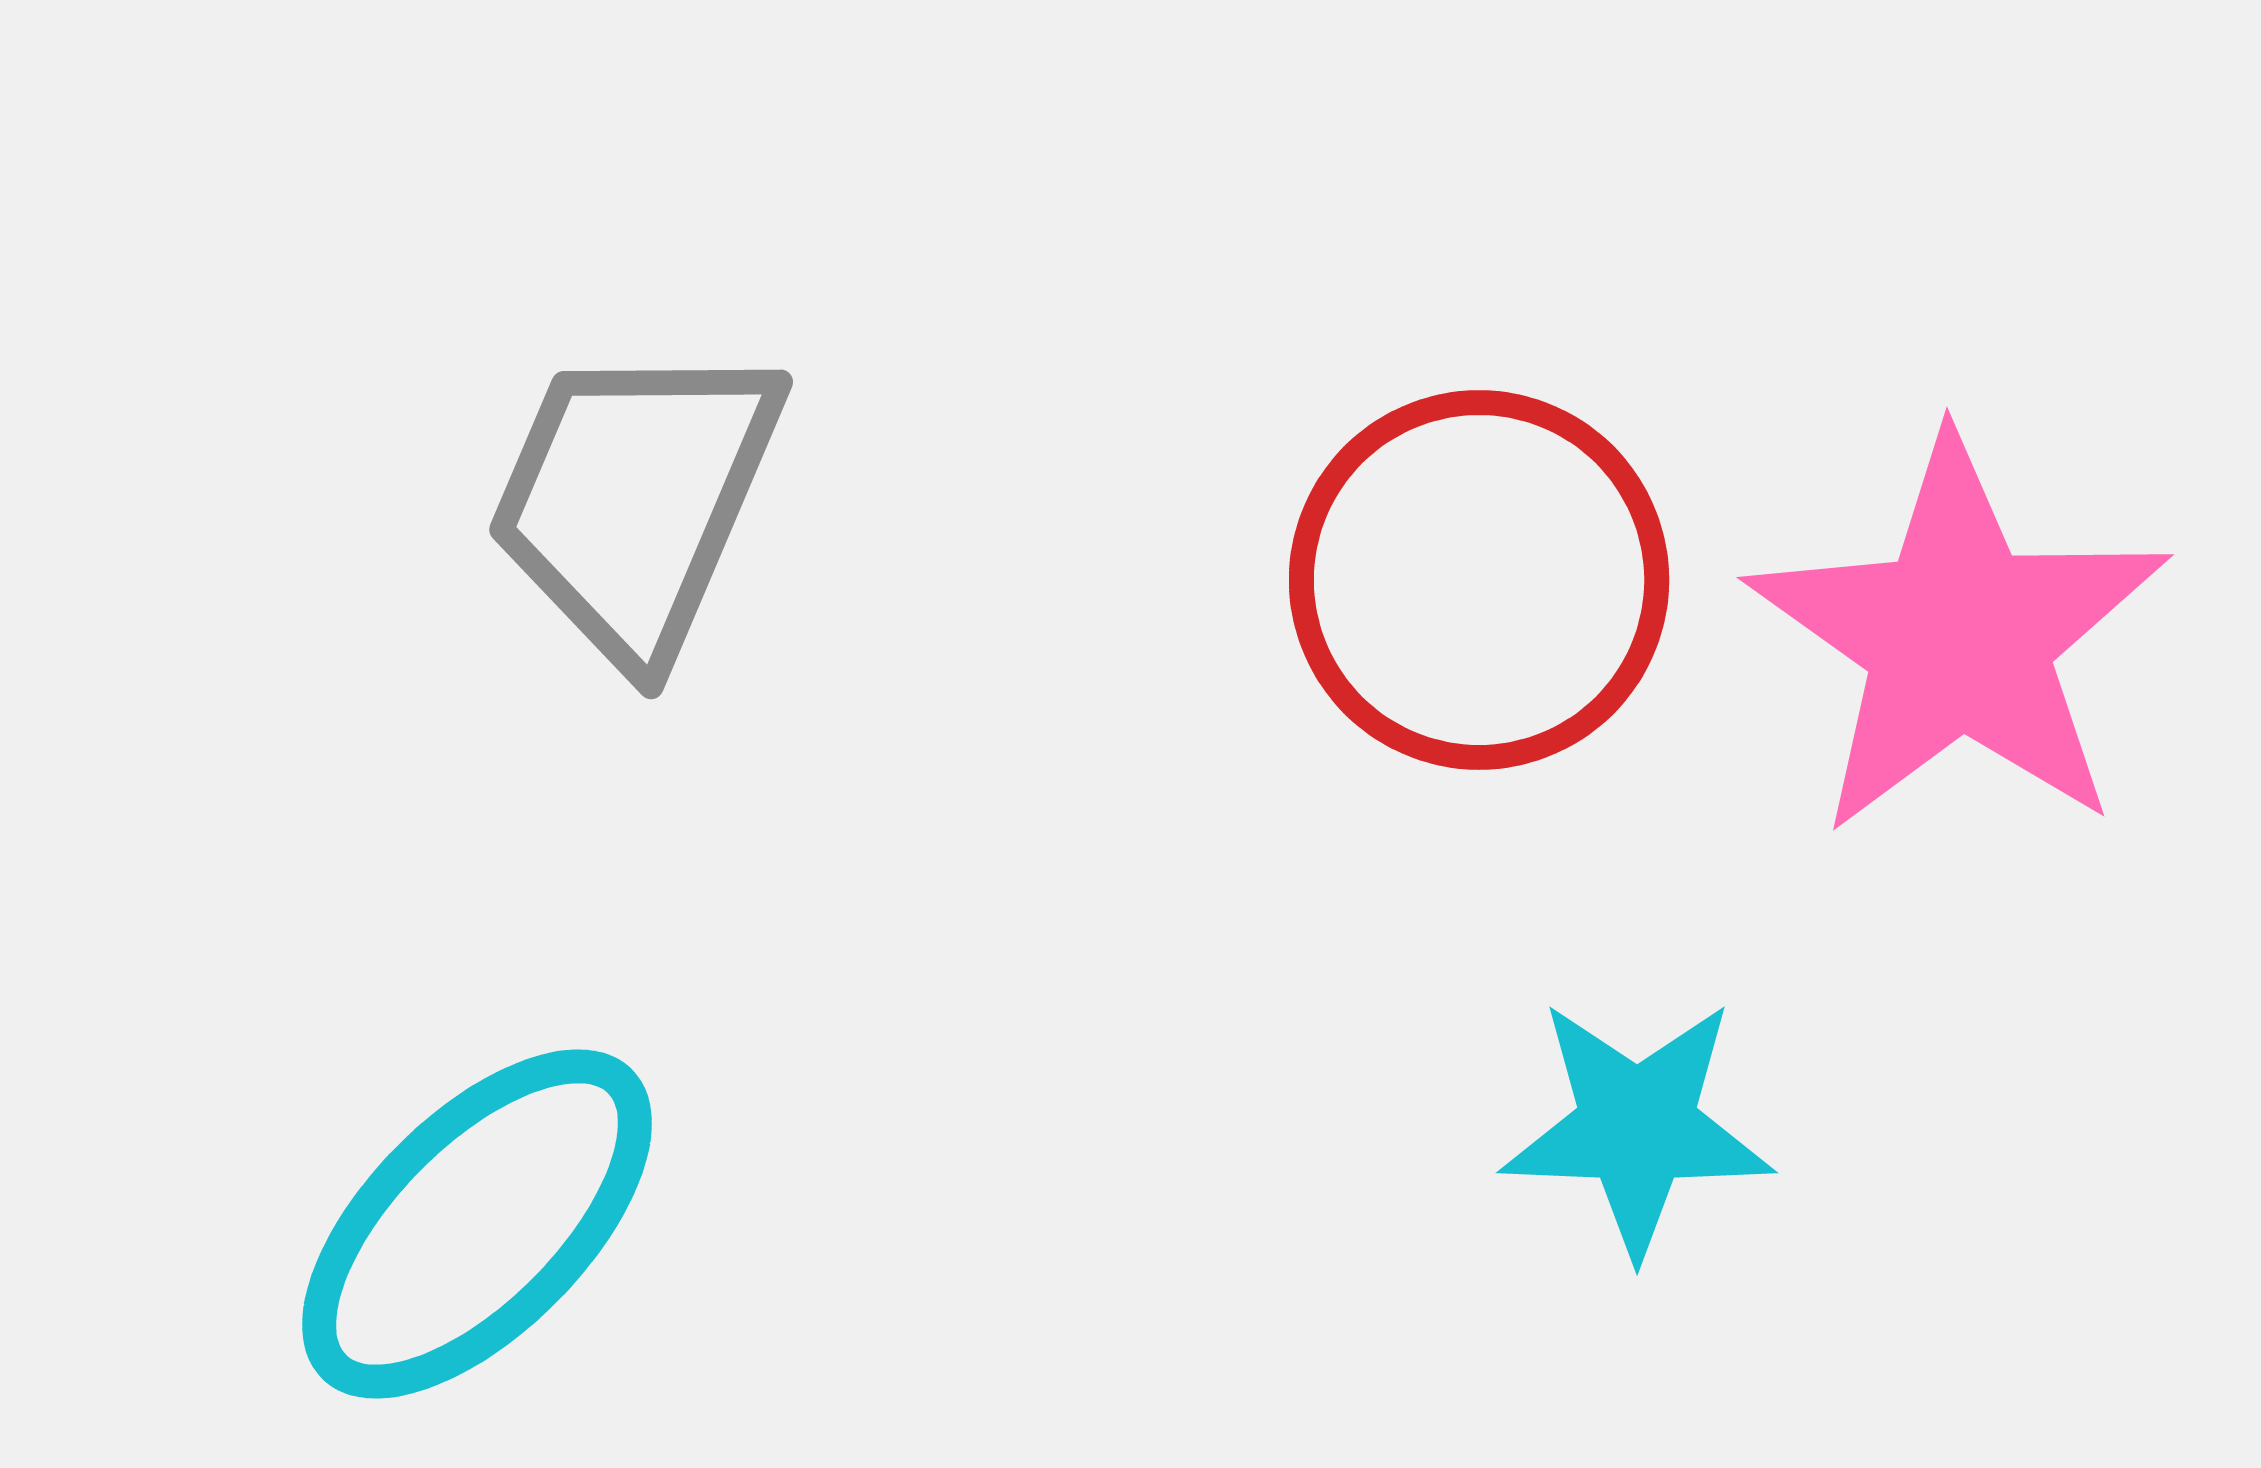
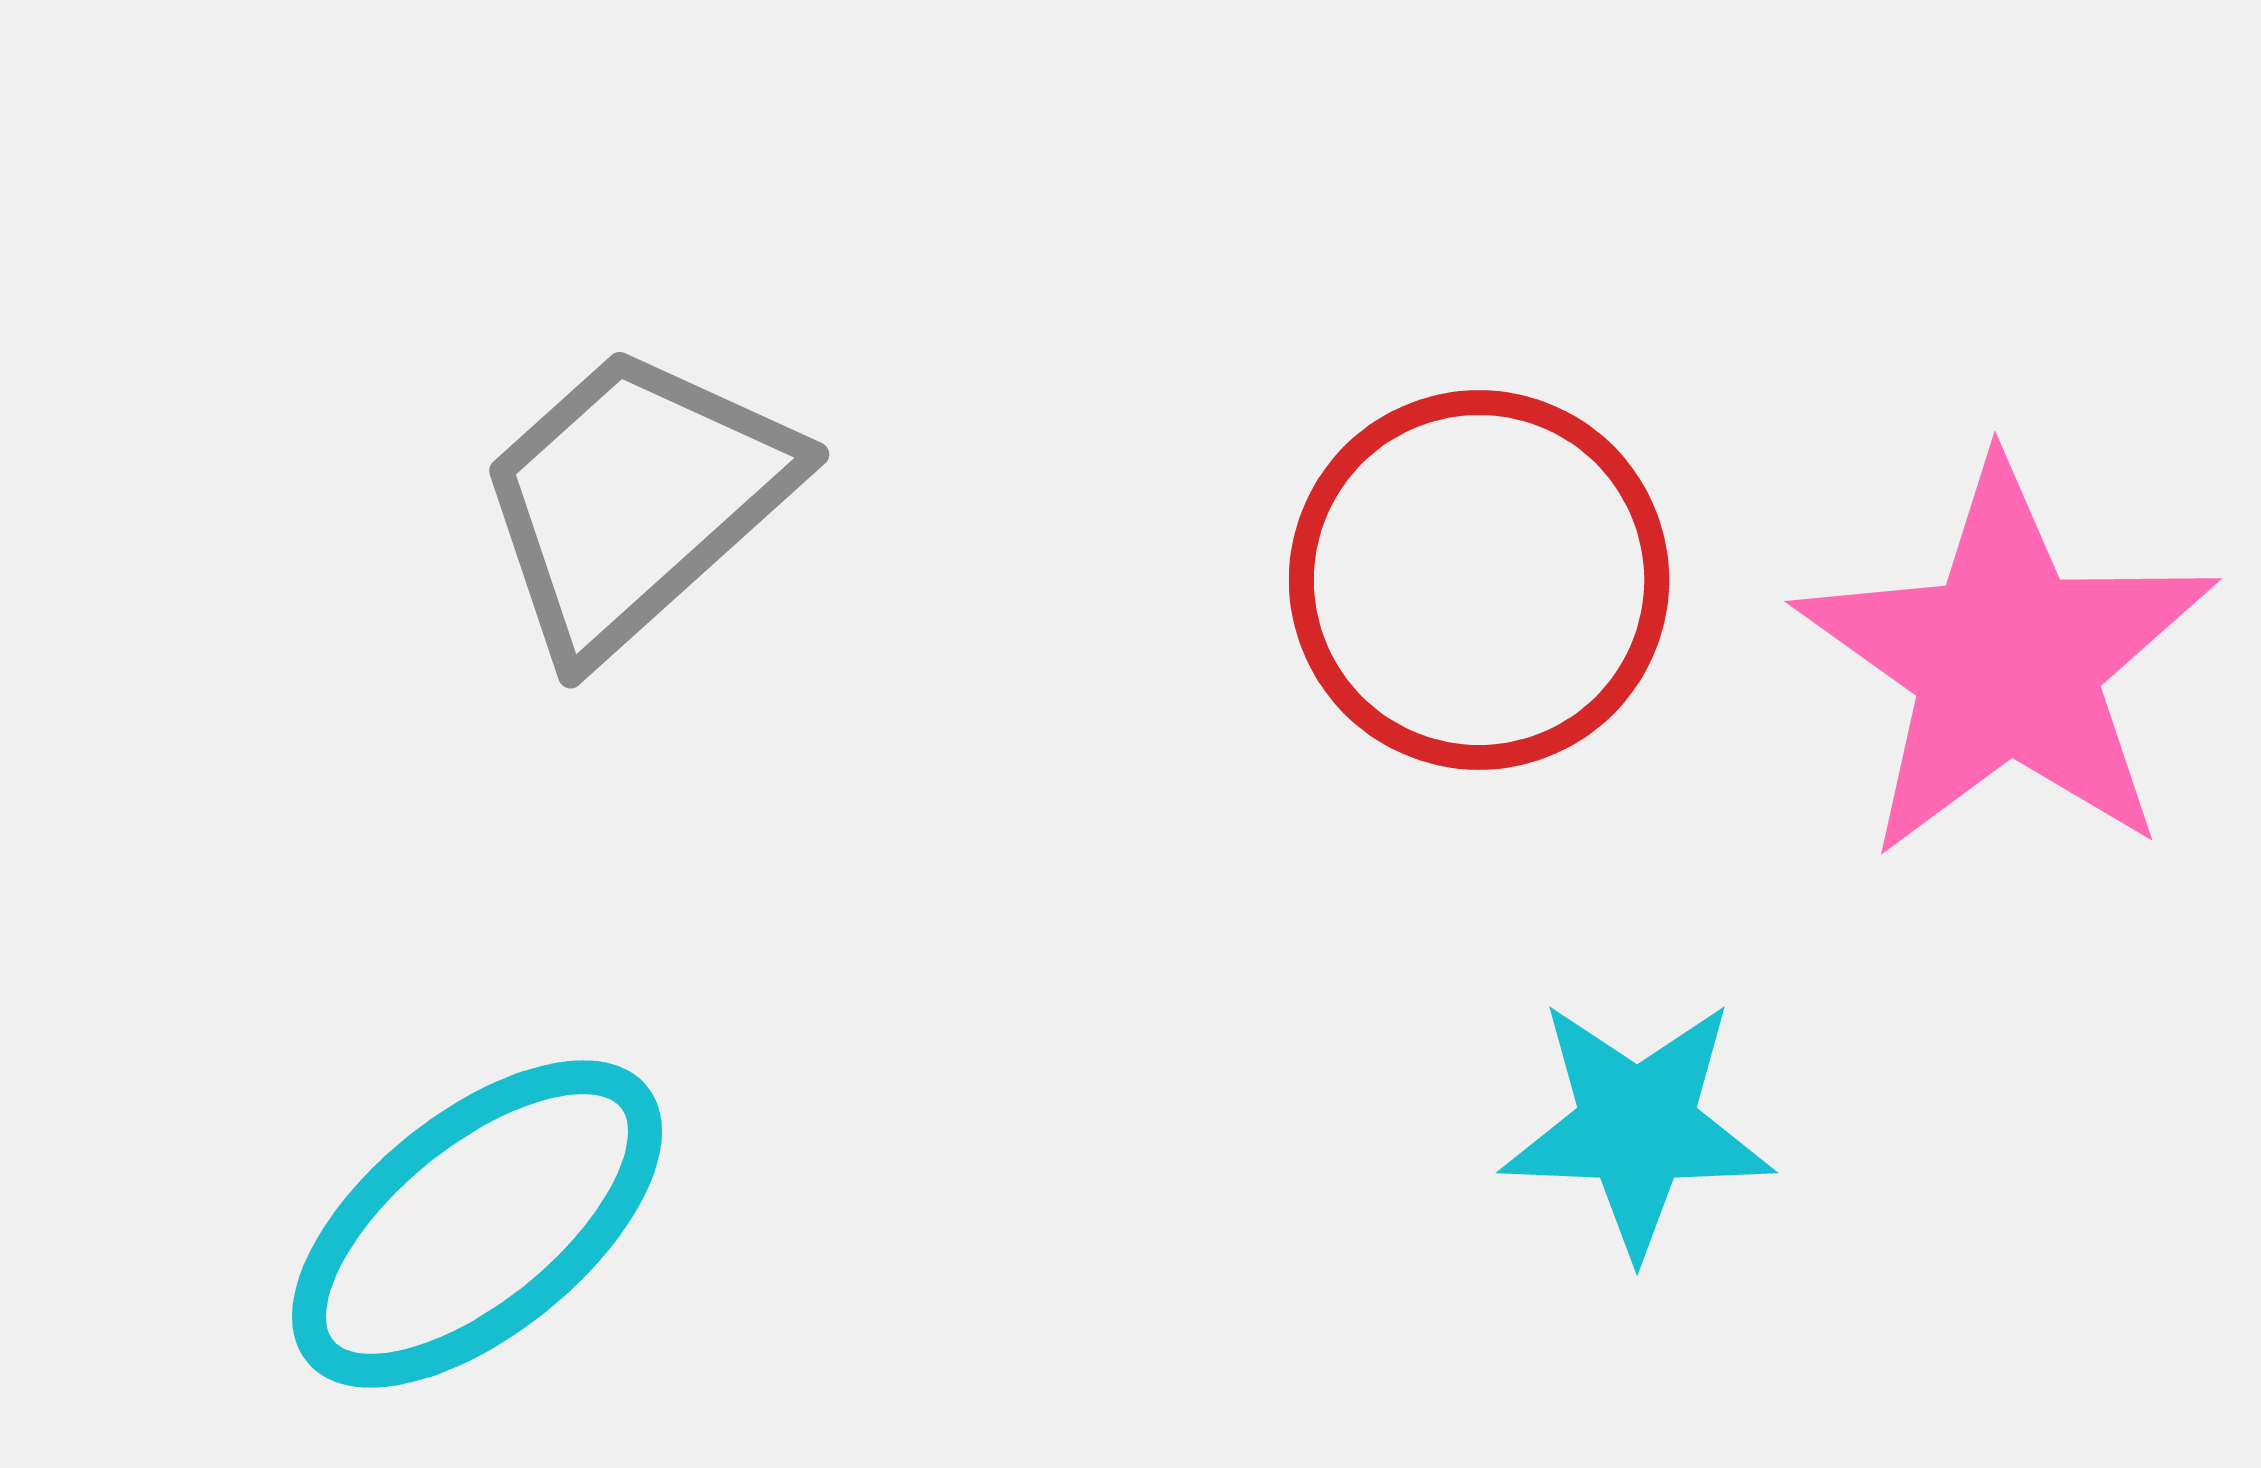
gray trapezoid: rotated 25 degrees clockwise
pink star: moved 48 px right, 24 px down
cyan ellipse: rotated 6 degrees clockwise
